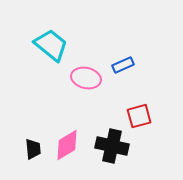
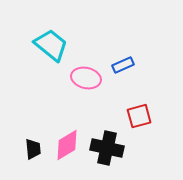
black cross: moved 5 px left, 2 px down
